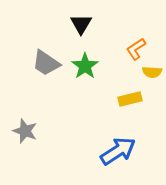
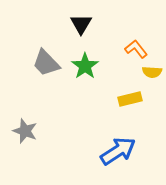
orange L-shape: rotated 85 degrees clockwise
gray trapezoid: rotated 12 degrees clockwise
